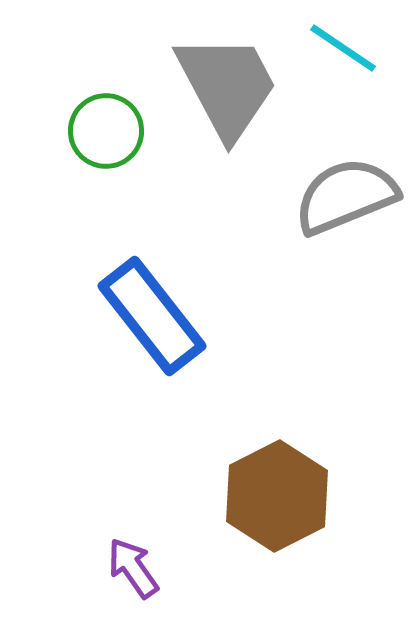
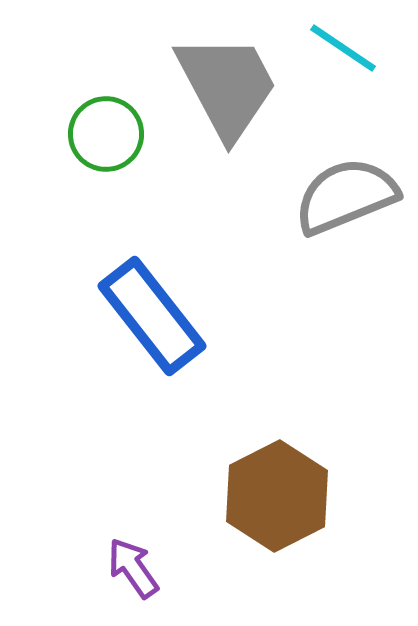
green circle: moved 3 px down
